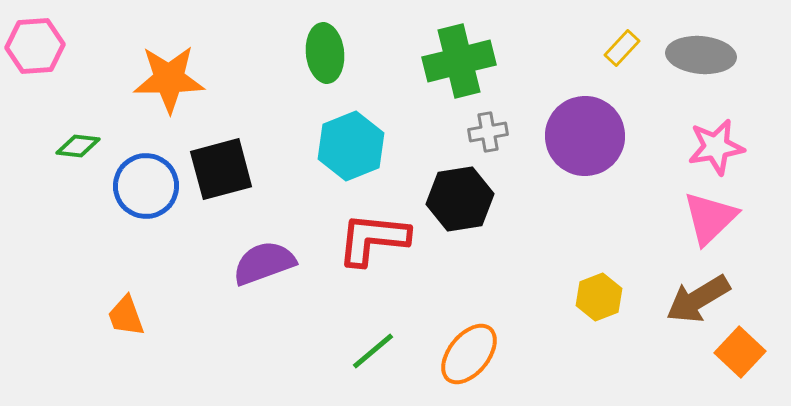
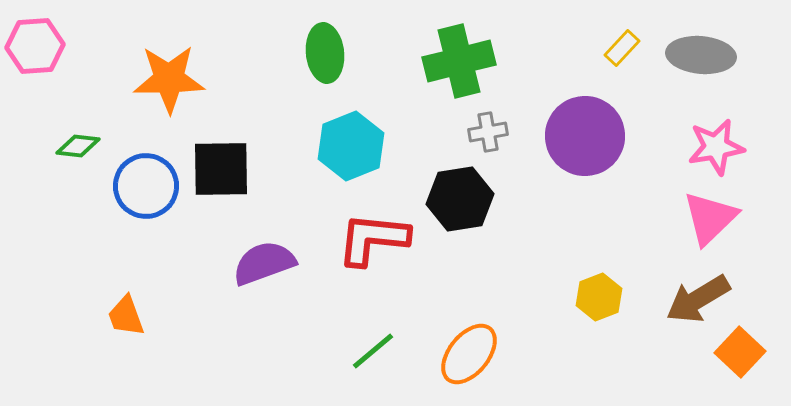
black square: rotated 14 degrees clockwise
